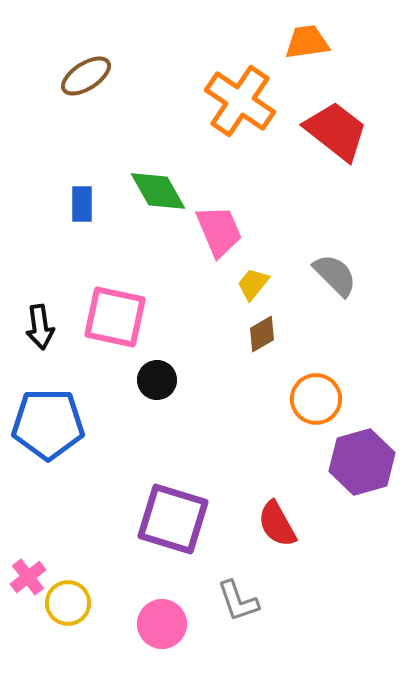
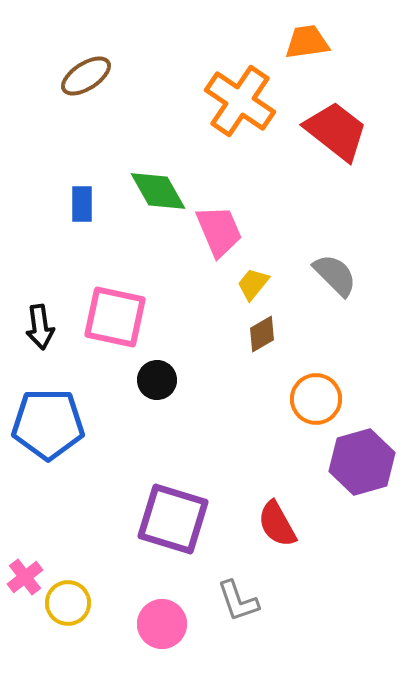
pink cross: moved 3 px left
